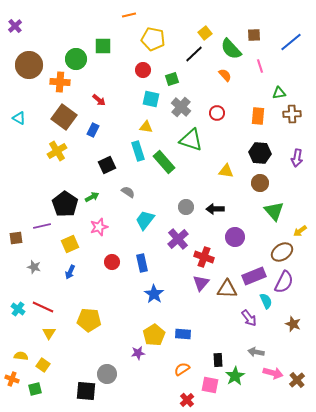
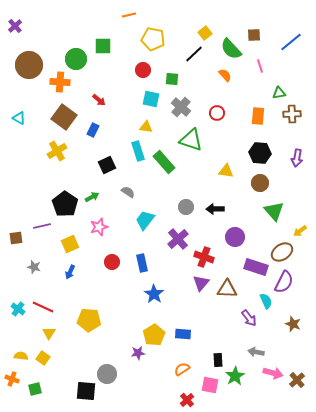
green square at (172, 79): rotated 24 degrees clockwise
purple rectangle at (254, 276): moved 2 px right, 9 px up; rotated 40 degrees clockwise
yellow square at (43, 365): moved 7 px up
